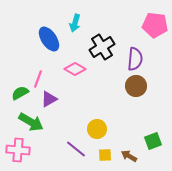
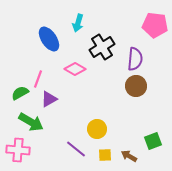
cyan arrow: moved 3 px right
